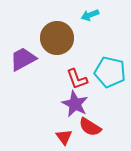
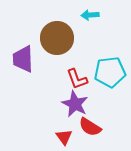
cyan arrow: rotated 18 degrees clockwise
purple trapezoid: rotated 64 degrees counterclockwise
cyan pentagon: rotated 20 degrees counterclockwise
